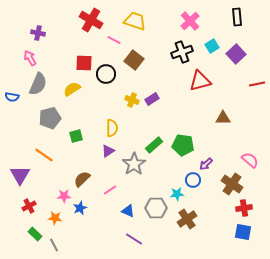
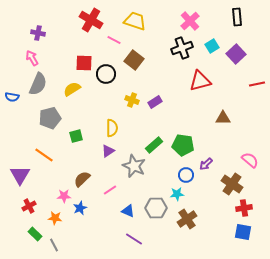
black cross at (182, 52): moved 4 px up
pink arrow at (30, 58): moved 2 px right
purple rectangle at (152, 99): moved 3 px right, 3 px down
gray star at (134, 164): moved 2 px down; rotated 15 degrees counterclockwise
blue circle at (193, 180): moved 7 px left, 5 px up
